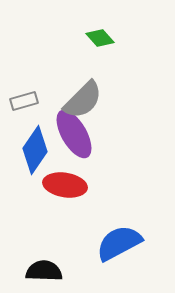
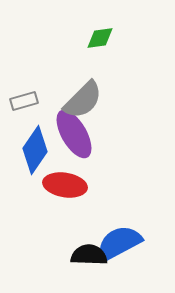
green diamond: rotated 56 degrees counterclockwise
black semicircle: moved 45 px right, 16 px up
